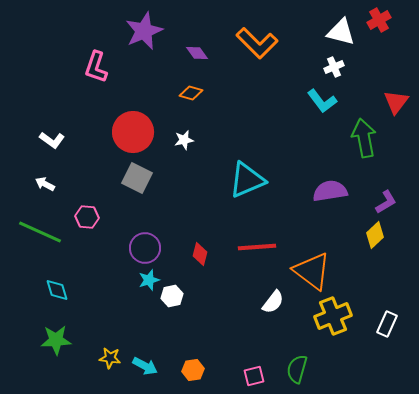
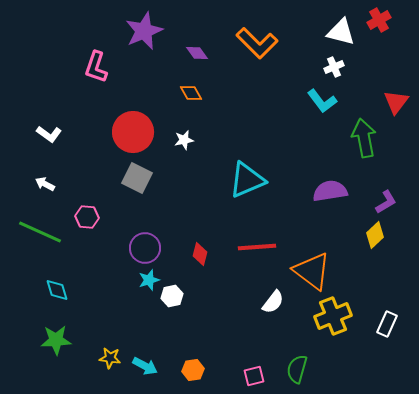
orange diamond: rotated 45 degrees clockwise
white L-shape: moved 3 px left, 6 px up
